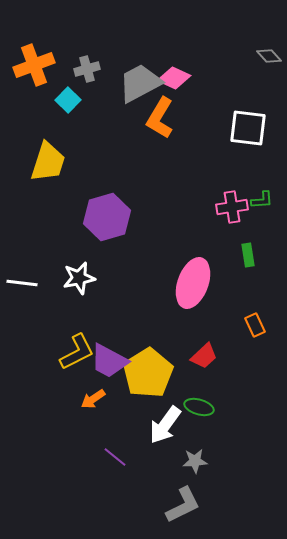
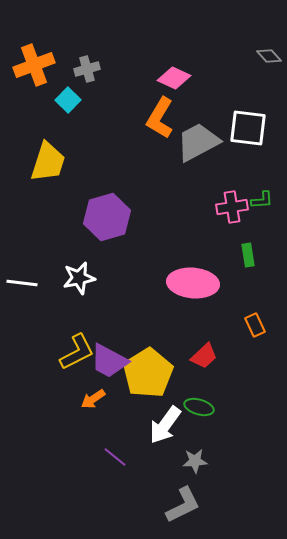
gray trapezoid: moved 58 px right, 59 px down
pink ellipse: rotated 75 degrees clockwise
